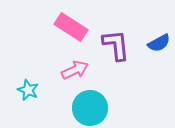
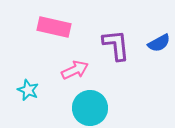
pink rectangle: moved 17 px left; rotated 20 degrees counterclockwise
